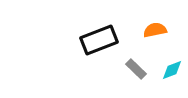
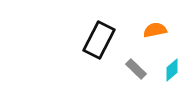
black rectangle: rotated 42 degrees counterclockwise
cyan diamond: rotated 20 degrees counterclockwise
